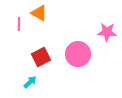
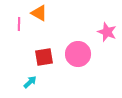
pink star: rotated 18 degrees clockwise
red square: moved 3 px right; rotated 18 degrees clockwise
